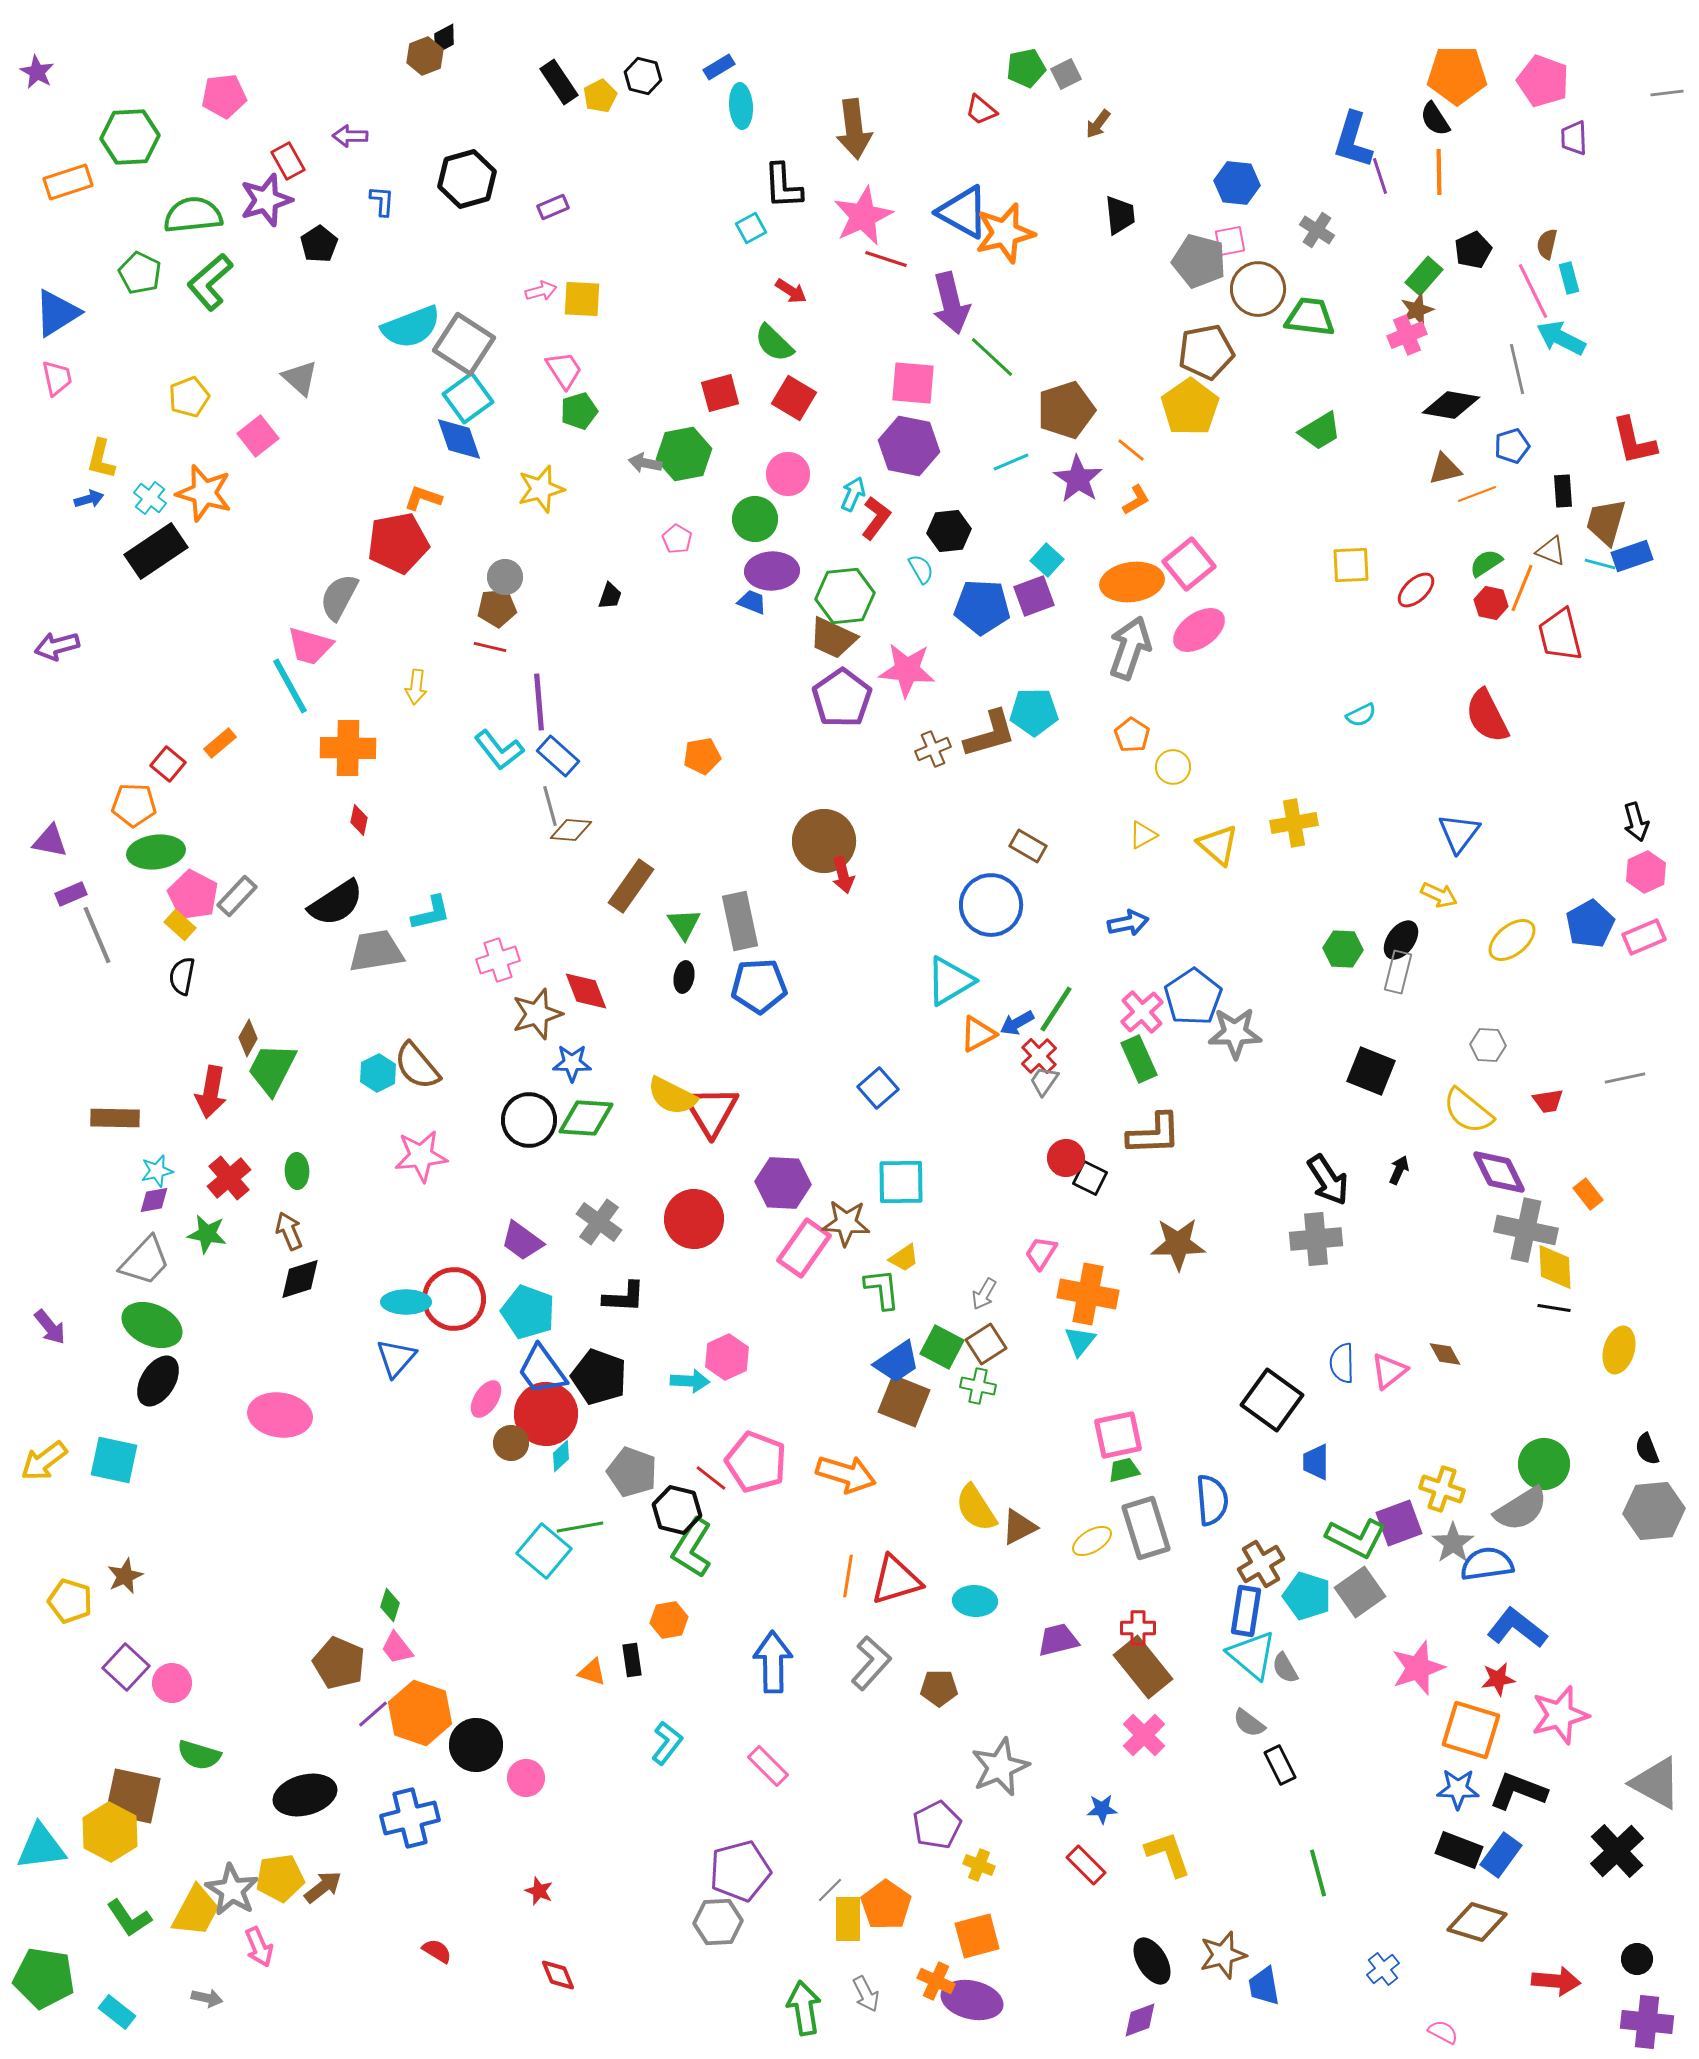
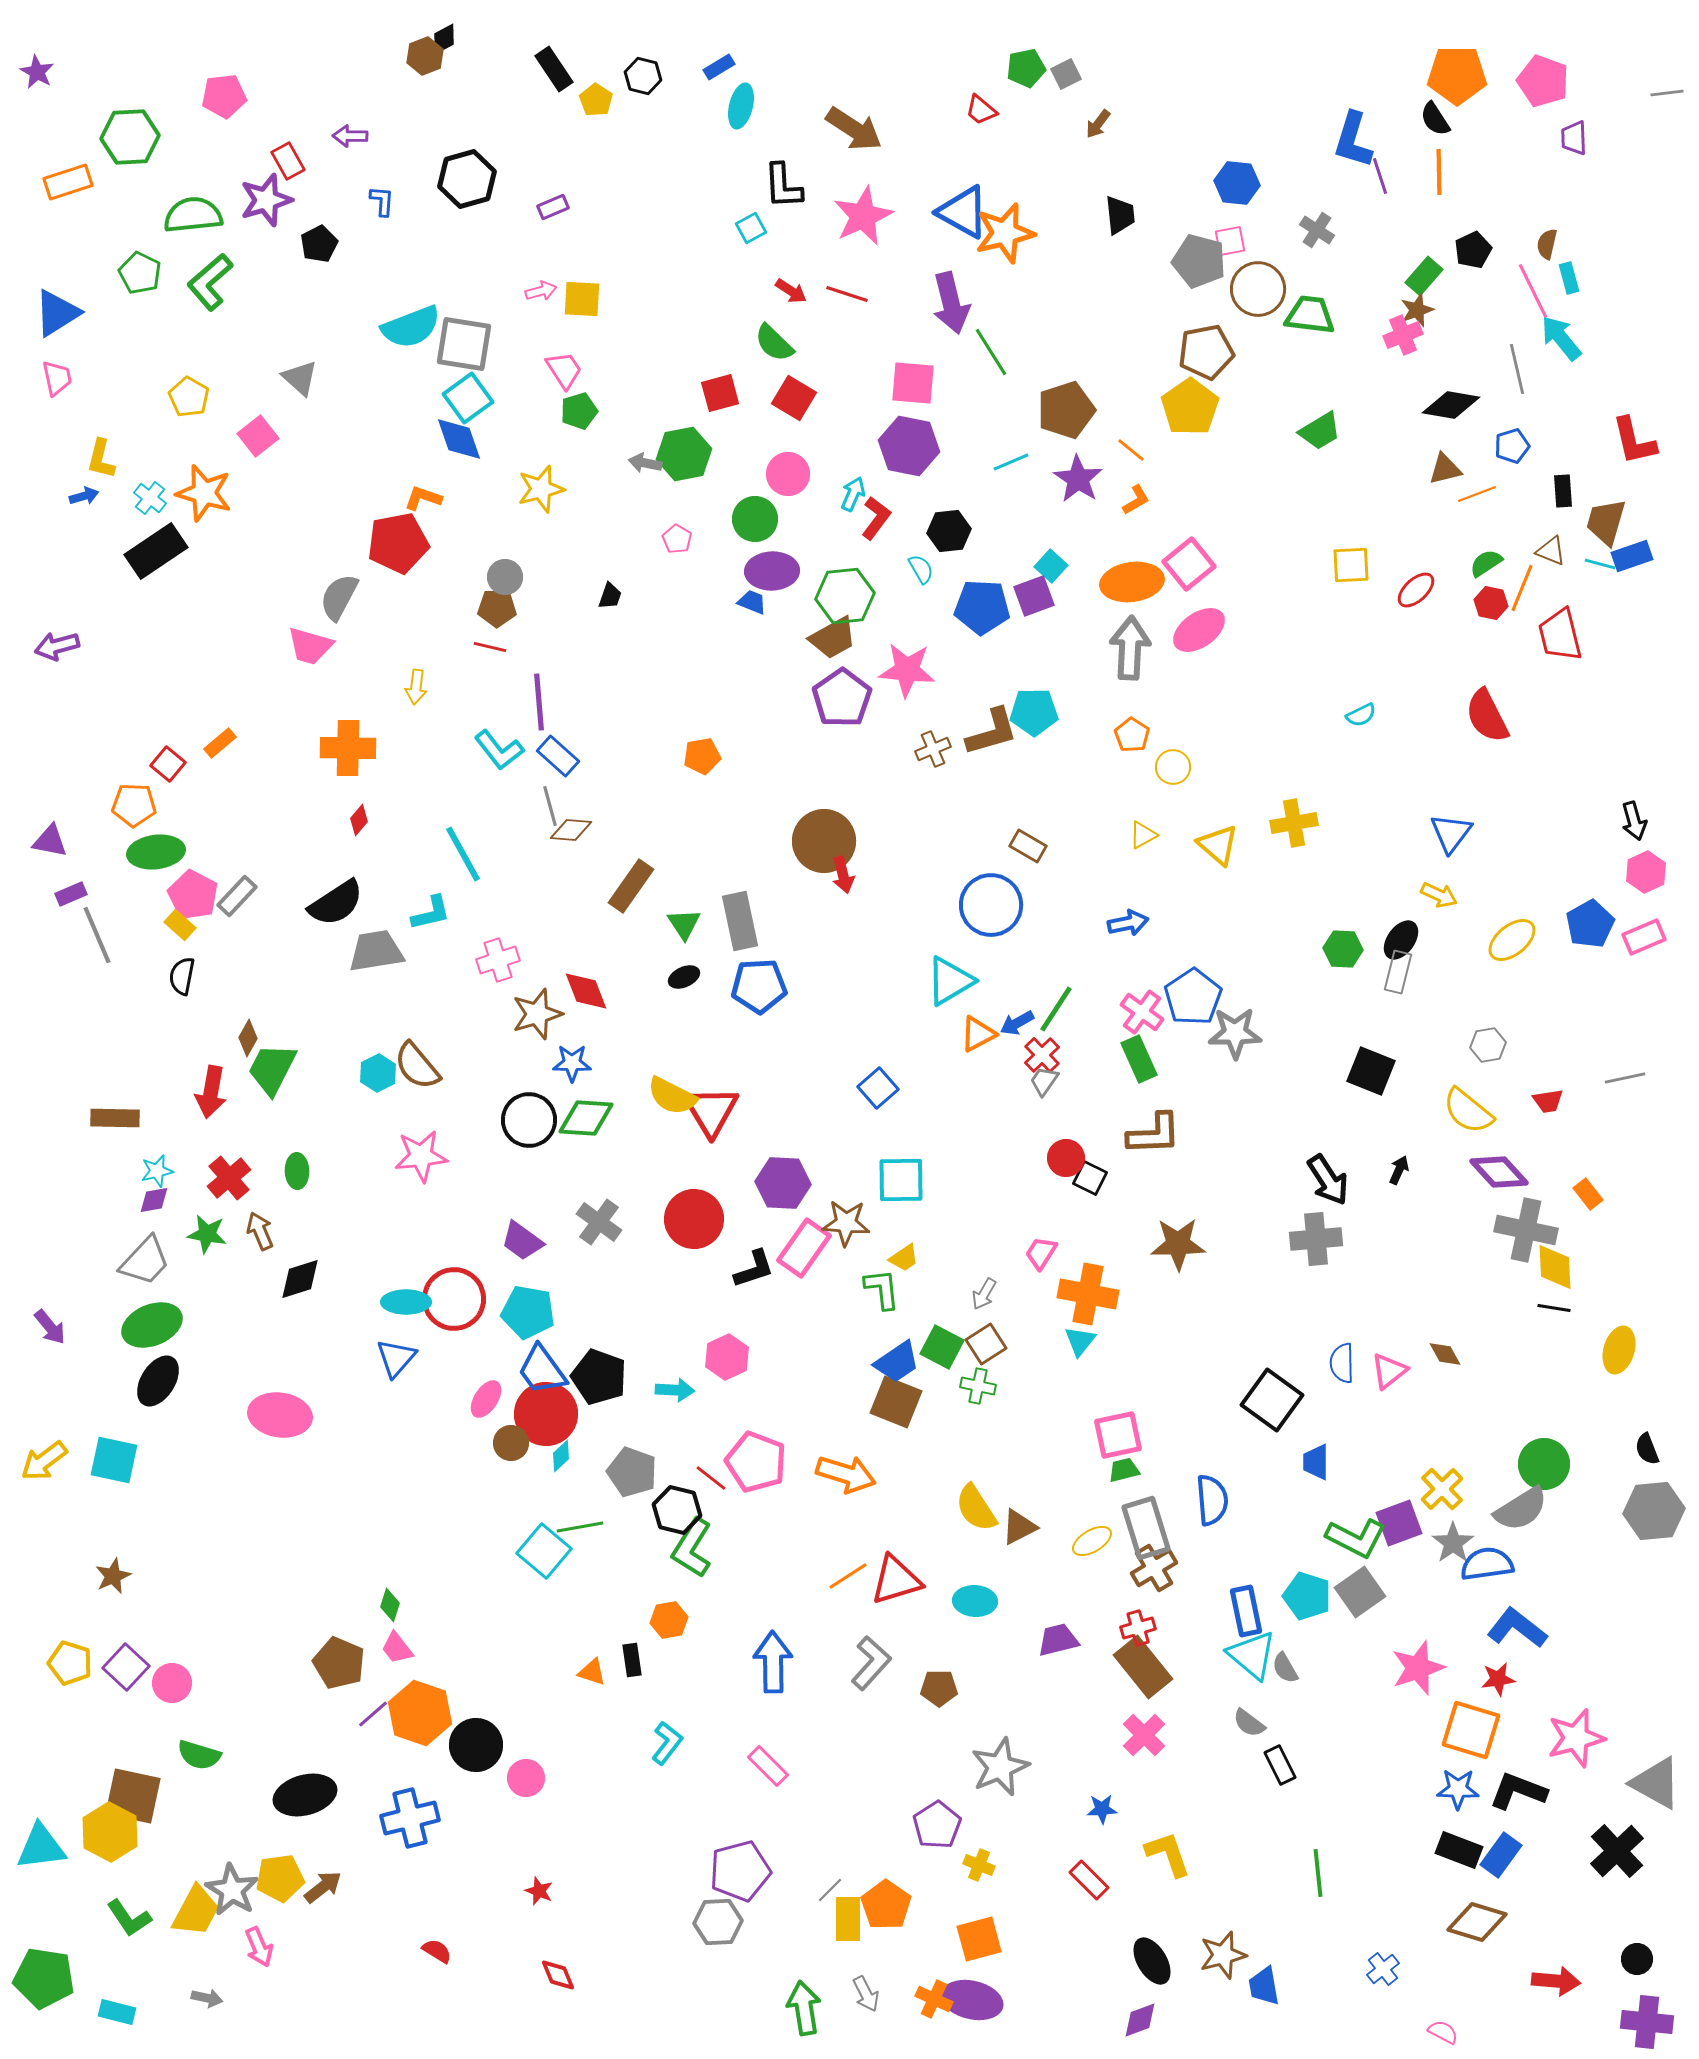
black rectangle at (559, 82): moved 5 px left, 13 px up
yellow pentagon at (600, 96): moved 4 px left, 4 px down; rotated 12 degrees counterclockwise
cyan ellipse at (741, 106): rotated 18 degrees clockwise
brown arrow at (854, 129): rotated 50 degrees counterclockwise
black pentagon at (319, 244): rotated 6 degrees clockwise
red line at (886, 259): moved 39 px left, 35 px down
green trapezoid at (1310, 317): moved 2 px up
pink cross at (1407, 335): moved 4 px left
cyan arrow at (1561, 338): rotated 24 degrees clockwise
gray square at (464, 344): rotated 24 degrees counterclockwise
green line at (992, 357): moved 1 px left, 5 px up; rotated 15 degrees clockwise
yellow pentagon at (189, 397): rotated 21 degrees counterclockwise
blue arrow at (89, 499): moved 5 px left, 3 px up
cyan square at (1047, 560): moved 4 px right, 6 px down
brown pentagon at (497, 608): rotated 6 degrees clockwise
brown trapezoid at (833, 638): rotated 54 degrees counterclockwise
gray arrow at (1130, 648): rotated 16 degrees counterclockwise
cyan line at (290, 686): moved 173 px right, 168 px down
brown L-shape at (990, 734): moved 2 px right, 2 px up
red diamond at (359, 820): rotated 28 degrees clockwise
black arrow at (1636, 822): moved 2 px left, 1 px up
blue triangle at (1459, 833): moved 8 px left
black ellipse at (684, 977): rotated 56 degrees clockwise
pink cross at (1142, 1012): rotated 12 degrees counterclockwise
gray hexagon at (1488, 1045): rotated 12 degrees counterclockwise
red cross at (1039, 1056): moved 3 px right, 1 px up
purple diamond at (1499, 1172): rotated 16 degrees counterclockwise
cyan square at (901, 1182): moved 2 px up
brown arrow at (289, 1231): moved 29 px left
black L-shape at (624, 1297): moved 130 px right, 28 px up; rotated 21 degrees counterclockwise
cyan pentagon at (528, 1312): rotated 10 degrees counterclockwise
green ellipse at (152, 1325): rotated 46 degrees counterclockwise
cyan arrow at (690, 1381): moved 15 px left, 9 px down
brown square at (904, 1401): moved 8 px left, 1 px down
yellow cross at (1442, 1489): rotated 27 degrees clockwise
brown cross at (1261, 1564): moved 107 px left, 4 px down
brown star at (125, 1576): moved 12 px left
orange line at (848, 1576): rotated 48 degrees clockwise
yellow pentagon at (70, 1601): moved 62 px down
blue rectangle at (1246, 1611): rotated 21 degrees counterclockwise
red cross at (1138, 1628): rotated 16 degrees counterclockwise
pink star at (1560, 1715): moved 16 px right, 23 px down
purple pentagon at (937, 1825): rotated 6 degrees counterclockwise
red rectangle at (1086, 1865): moved 3 px right, 15 px down
green line at (1318, 1873): rotated 9 degrees clockwise
orange square at (977, 1936): moved 2 px right, 3 px down
orange cross at (936, 1981): moved 2 px left, 18 px down
cyan rectangle at (117, 2012): rotated 24 degrees counterclockwise
